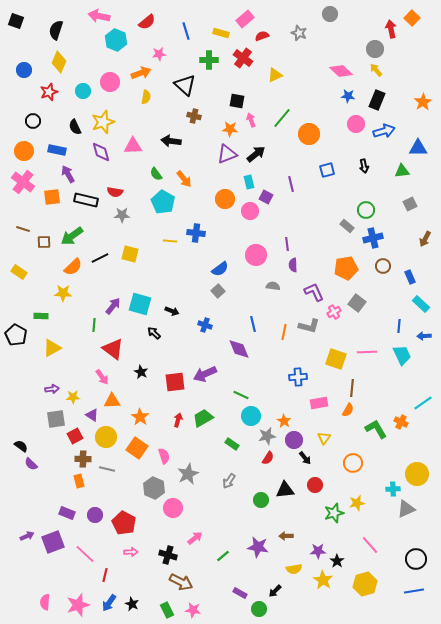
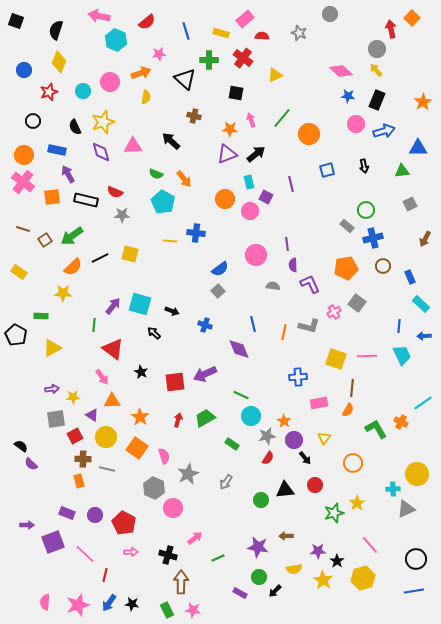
red semicircle at (262, 36): rotated 24 degrees clockwise
gray circle at (375, 49): moved 2 px right
black triangle at (185, 85): moved 6 px up
black square at (237, 101): moved 1 px left, 8 px up
black arrow at (171, 141): rotated 36 degrees clockwise
orange circle at (24, 151): moved 4 px down
green semicircle at (156, 174): rotated 32 degrees counterclockwise
red semicircle at (115, 192): rotated 14 degrees clockwise
brown square at (44, 242): moved 1 px right, 2 px up; rotated 32 degrees counterclockwise
purple L-shape at (314, 292): moved 4 px left, 8 px up
pink line at (367, 352): moved 4 px down
green trapezoid at (203, 418): moved 2 px right
gray arrow at (229, 481): moved 3 px left, 1 px down
yellow star at (357, 503): rotated 21 degrees counterclockwise
purple arrow at (27, 536): moved 11 px up; rotated 24 degrees clockwise
green line at (223, 556): moved 5 px left, 2 px down; rotated 16 degrees clockwise
brown arrow at (181, 582): rotated 115 degrees counterclockwise
yellow hexagon at (365, 584): moved 2 px left, 6 px up
black star at (132, 604): rotated 16 degrees counterclockwise
green circle at (259, 609): moved 32 px up
